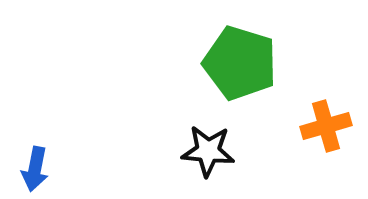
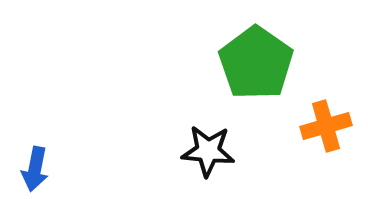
green pentagon: moved 16 px right; rotated 18 degrees clockwise
